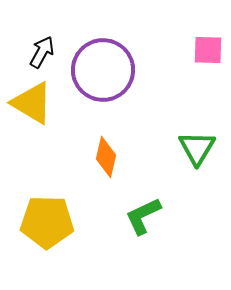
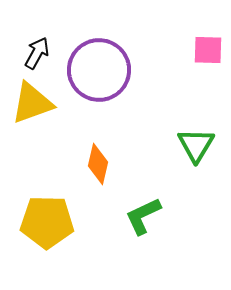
black arrow: moved 5 px left, 1 px down
purple circle: moved 4 px left
yellow triangle: rotated 51 degrees counterclockwise
green triangle: moved 1 px left, 3 px up
orange diamond: moved 8 px left, 7 px down
